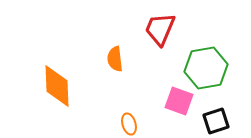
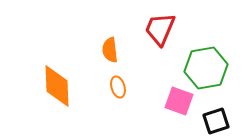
orange semicircle: moved 5 px left, 9 px up
orange ellipse: moved 11 px left, 37 px up
